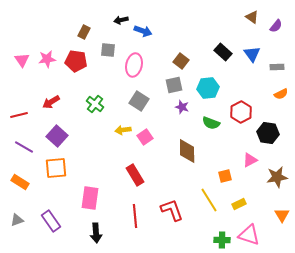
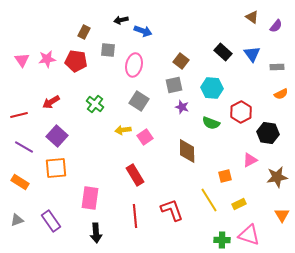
cyan hexagon at (208, 88): moved 4 px right; rotated 10 degrees clockwise
